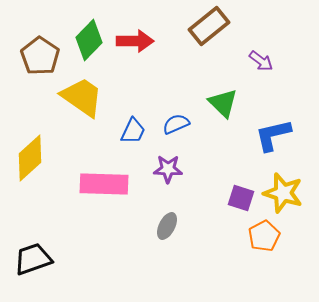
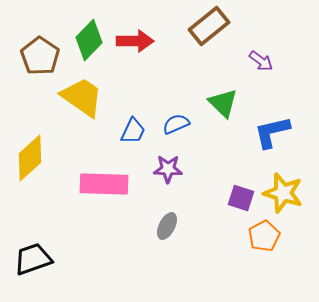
blue L-shape: moved 1 px left, 3 px up
